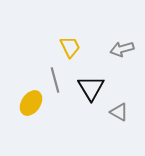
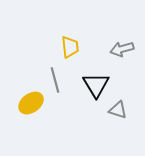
yellow trapezoid: rotated 20 degrees clockwise
black triangle: moved 5 px right, 3 px up
yellow ellipse: rotated 20 degrees clockwise
gray triangle: moved 1 px left, 2 px up; rotated 12 degrees counterclockwise
